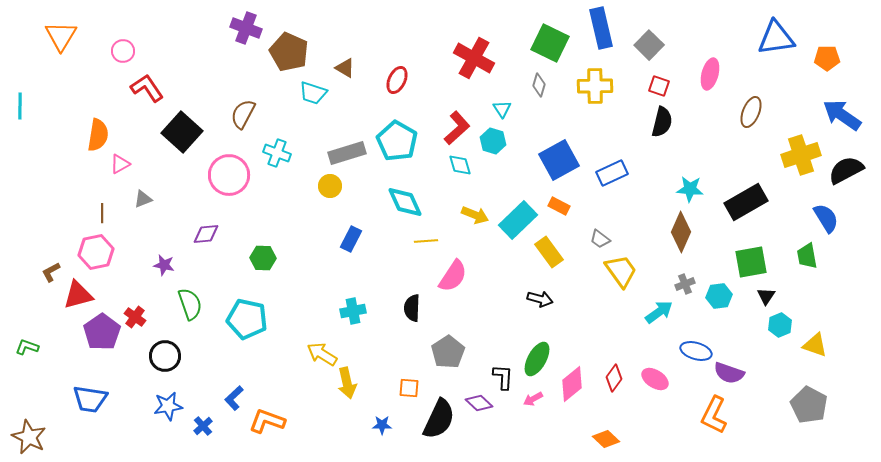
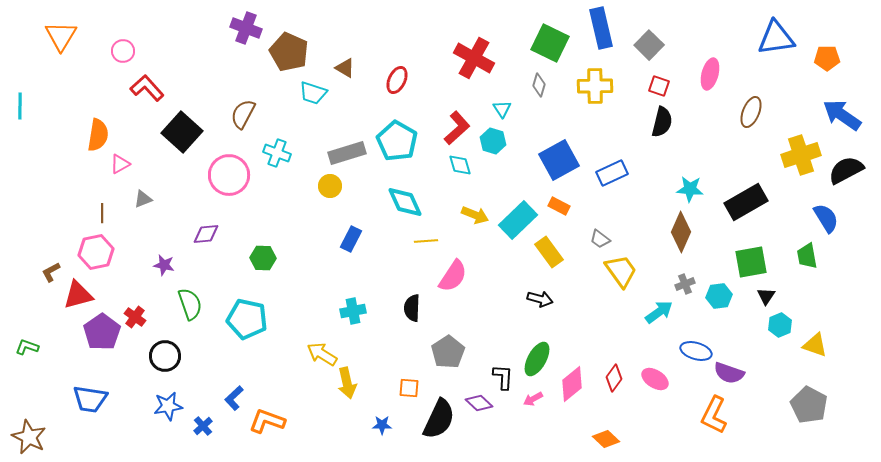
red L-shape at (147, 88): rotated 8 degrees counterclockwise
